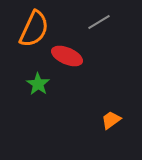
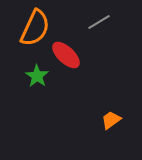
orange semicircle: moved 1 px right, 1 px up
red ellipse: moved 1 px left, 1 px up; rotated 20 degrees clockwise
green star: moved 1 px left, 8 px up
